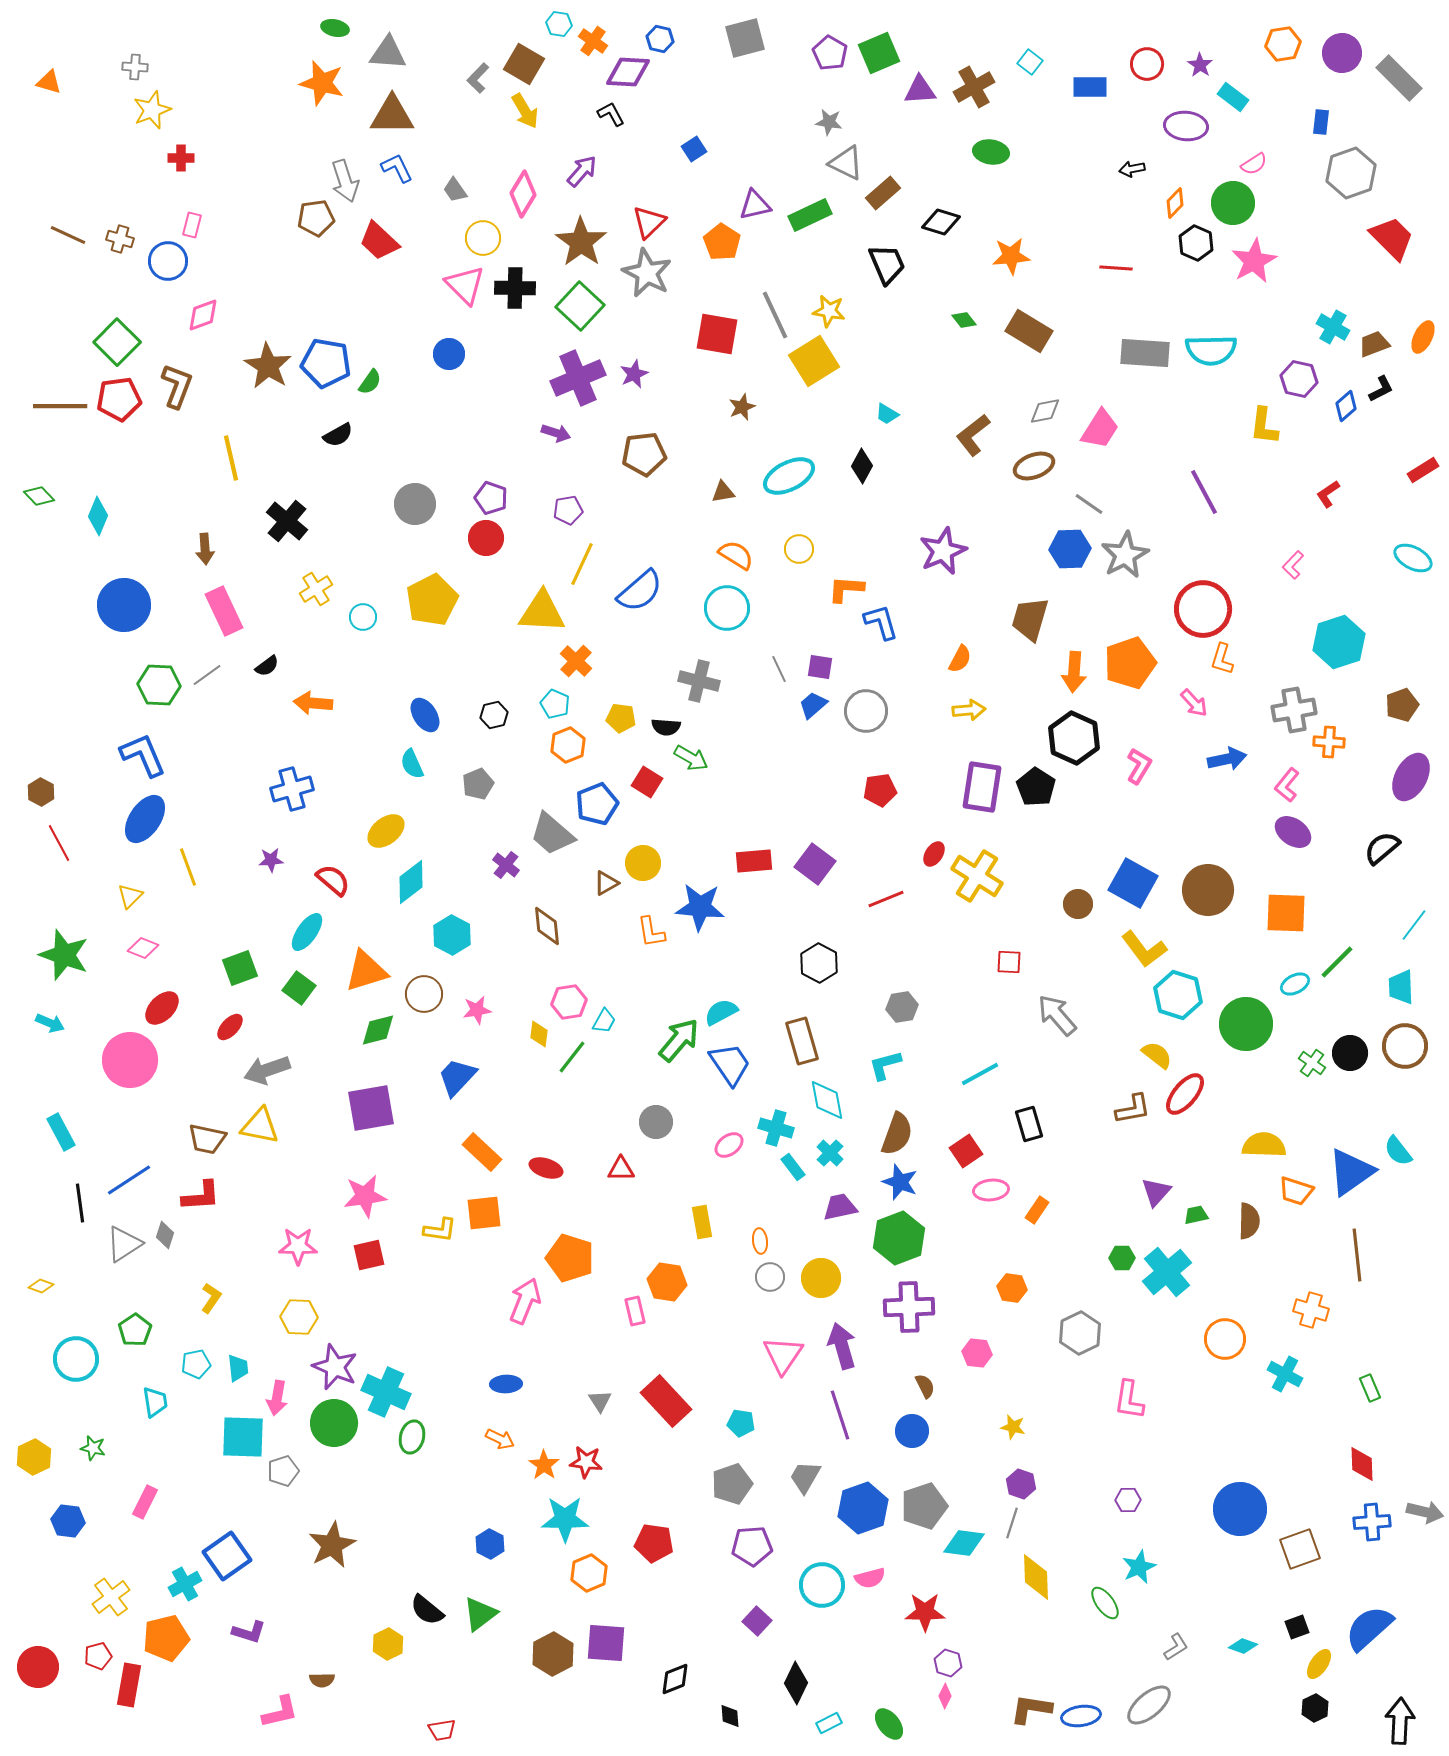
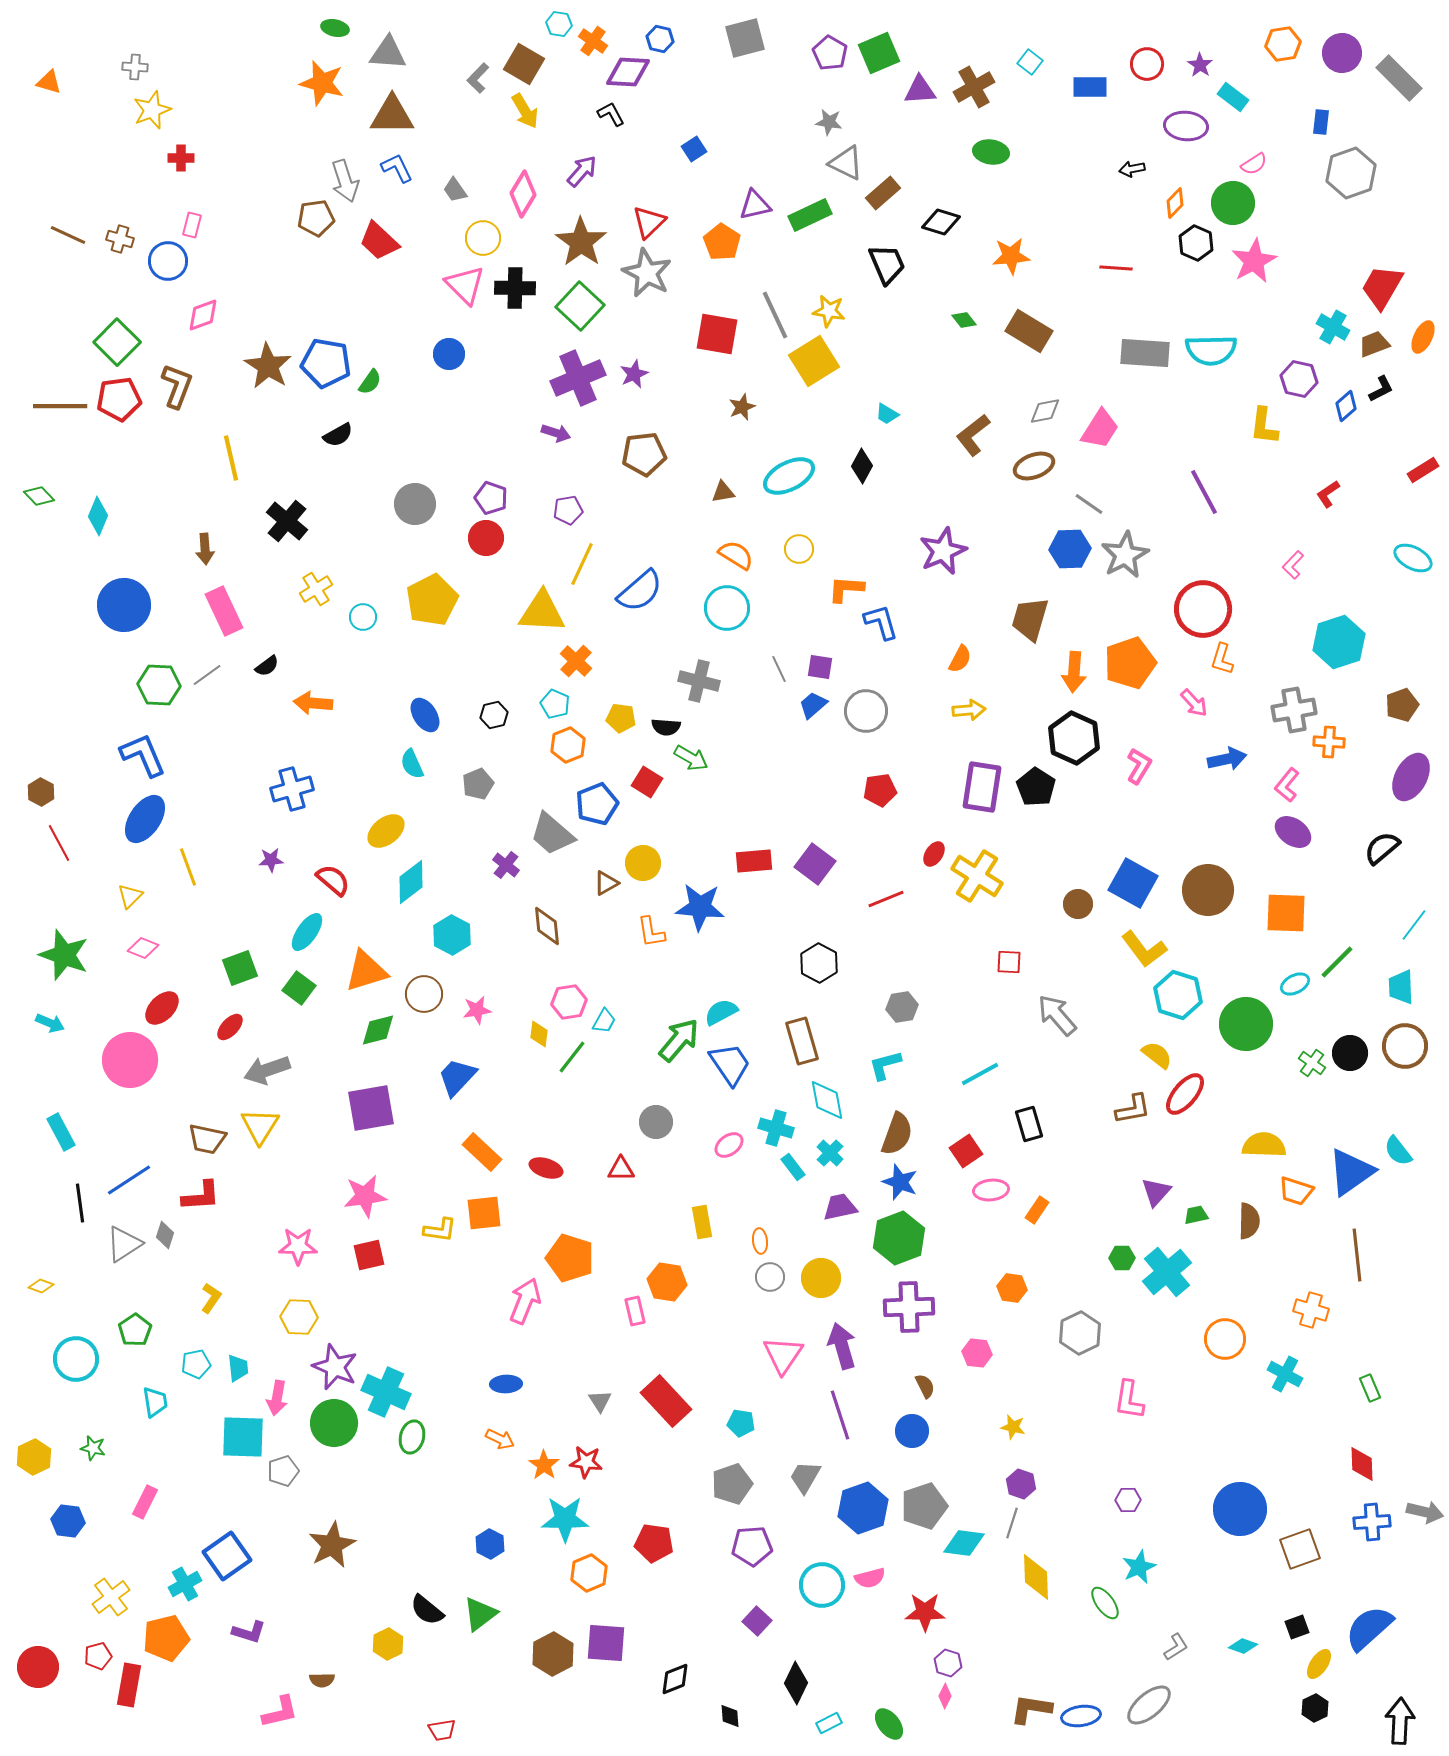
red trapezoid at (1392, 238): moved 10 px left, 49 px down; rotated 105 degrees counterclockwise
yellow triangle at (260, 1126): rotated 51 degrees clockwise
